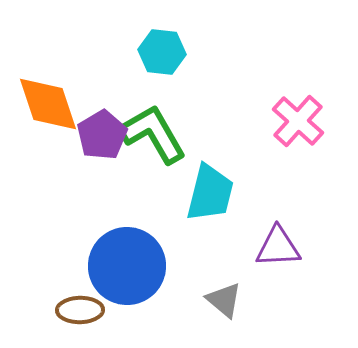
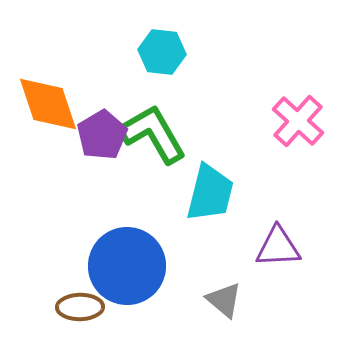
brown ellipse: moved 3 px up
